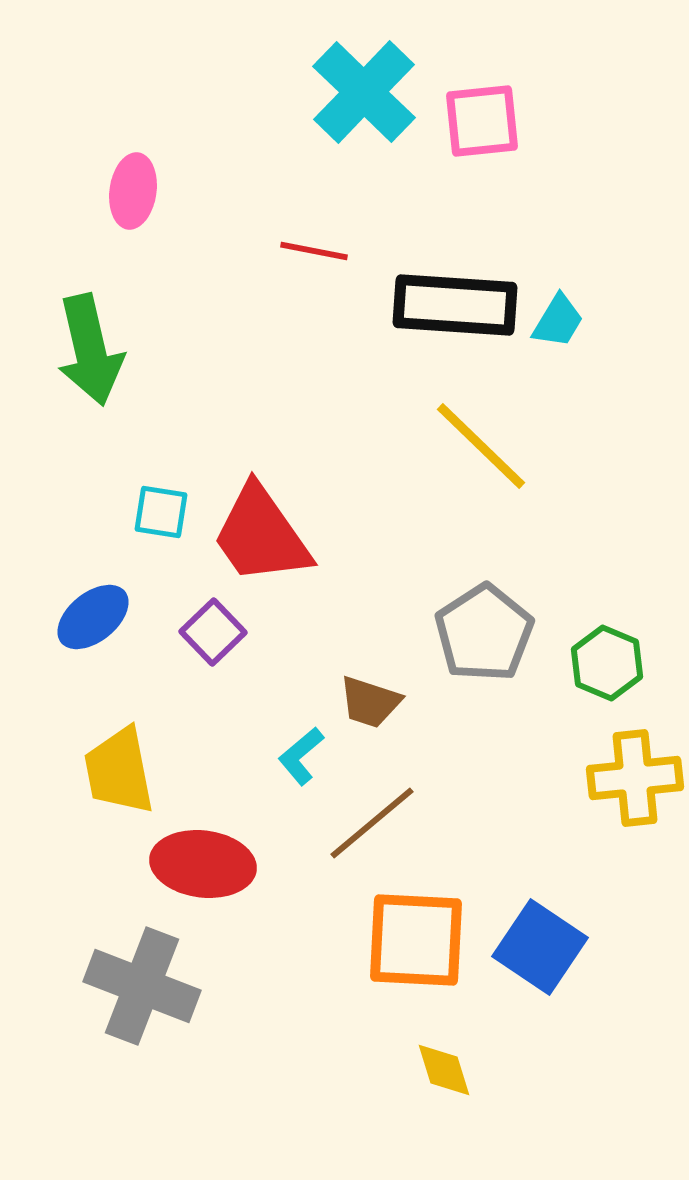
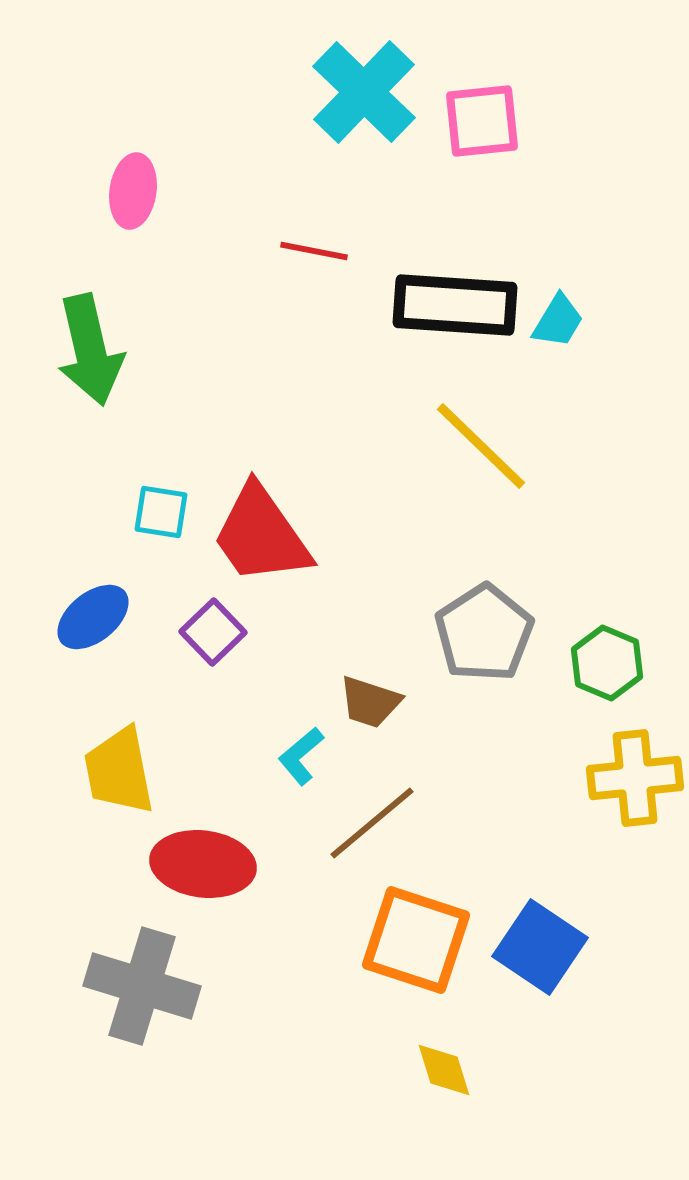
orange square: rotated 15 degrees clockwise
gray cross: rotated 4 degrees counterclockwise
